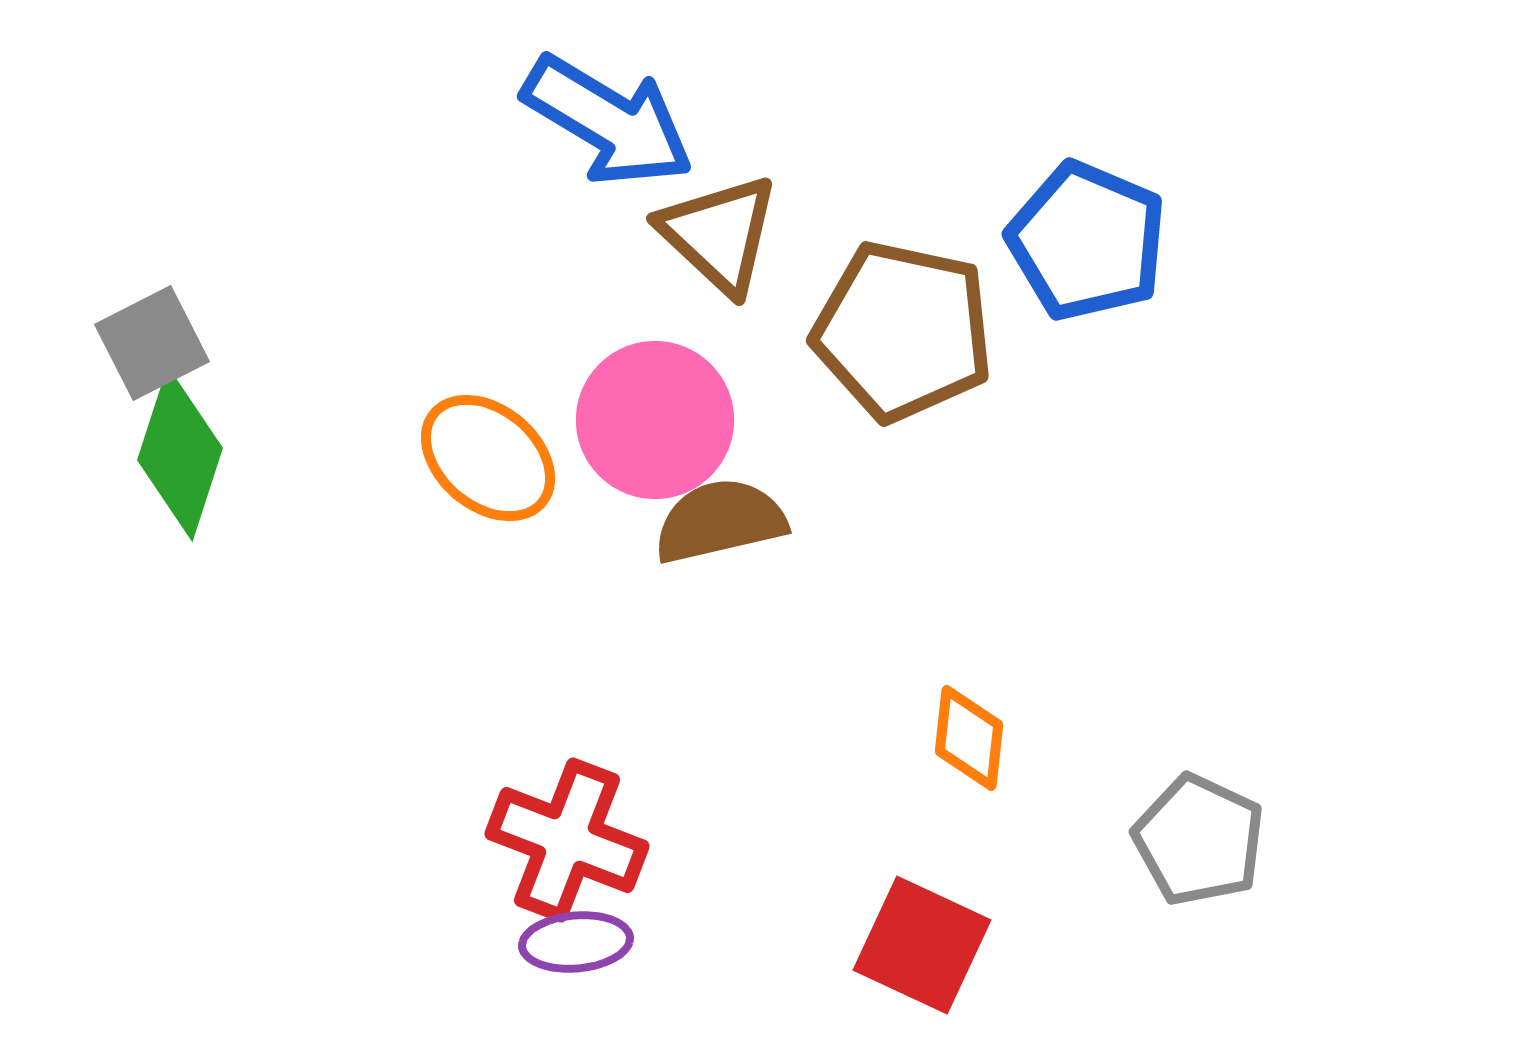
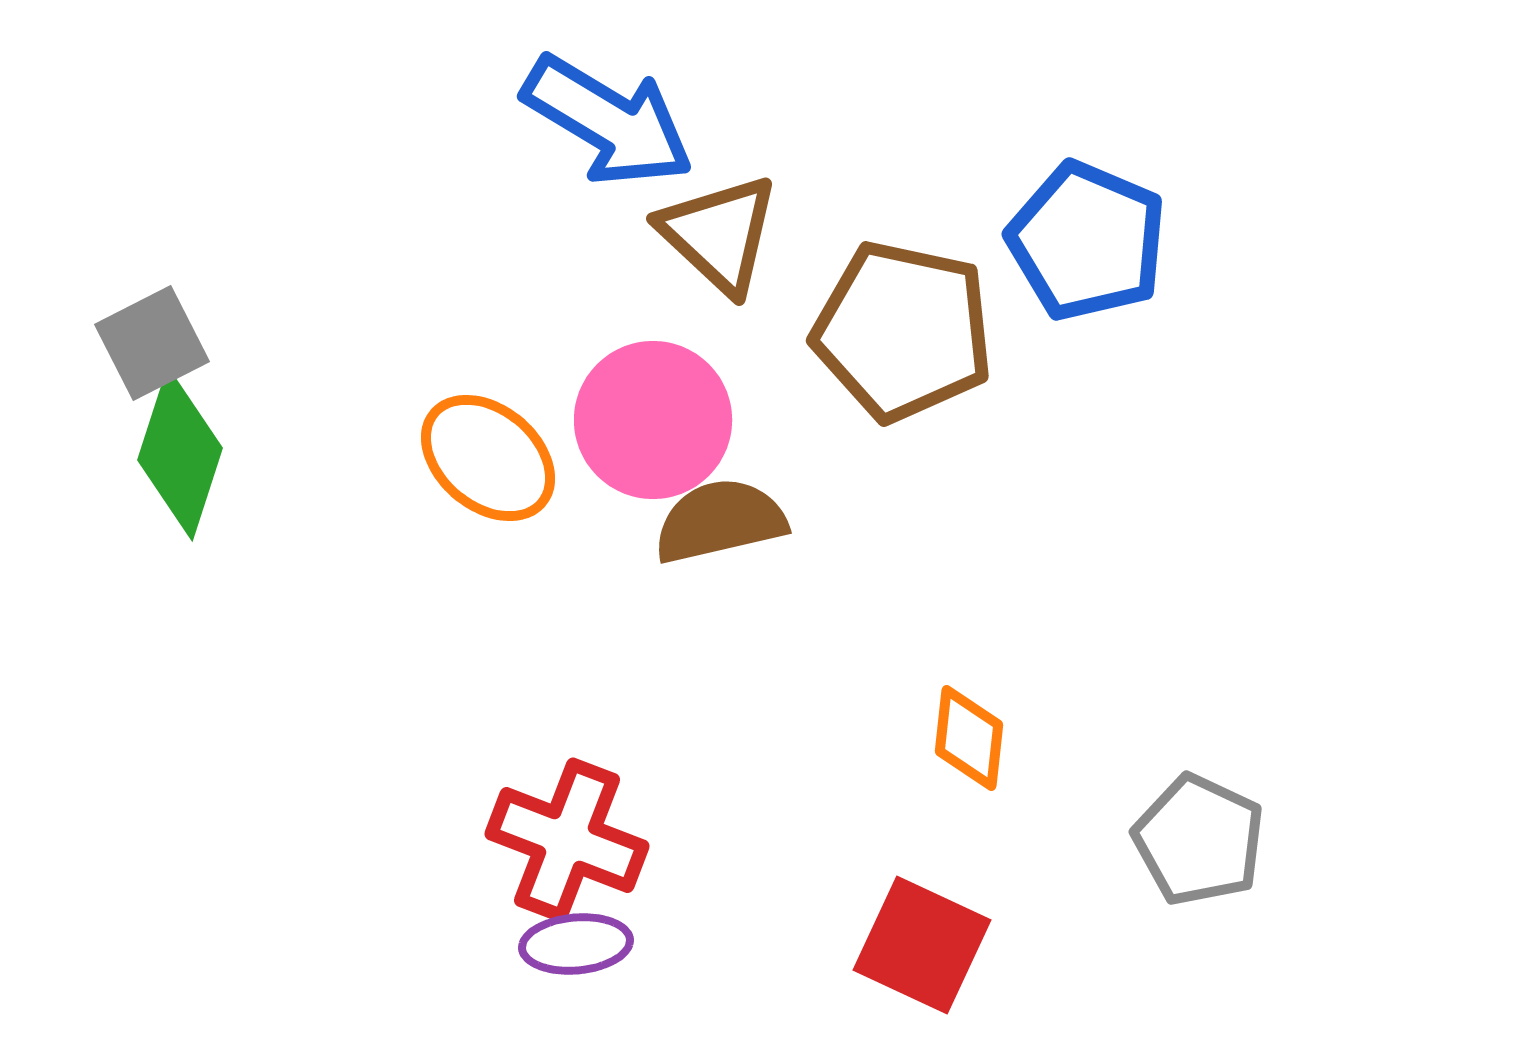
pink circle: moved 2 px left
purple ellipse: moved 2 px down
